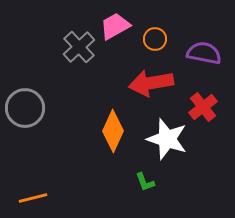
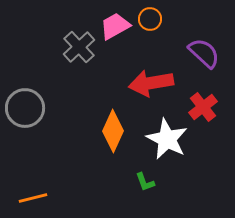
orange circle: moved 5 px left, 20 px up
purple semicircle: rotated 32 degrees clockwise
white star: rotated 9 degrees clockwise
